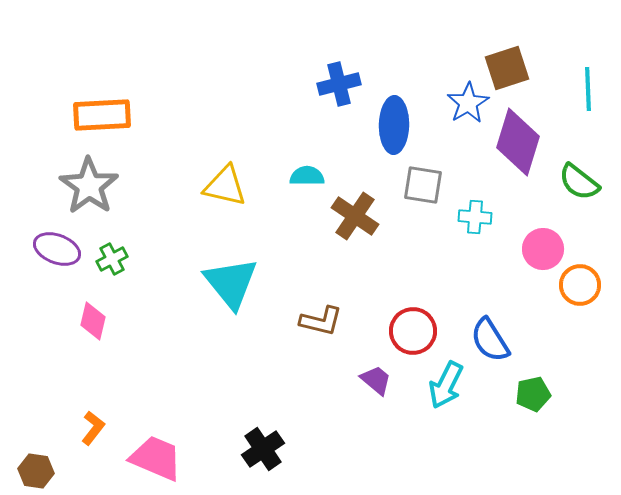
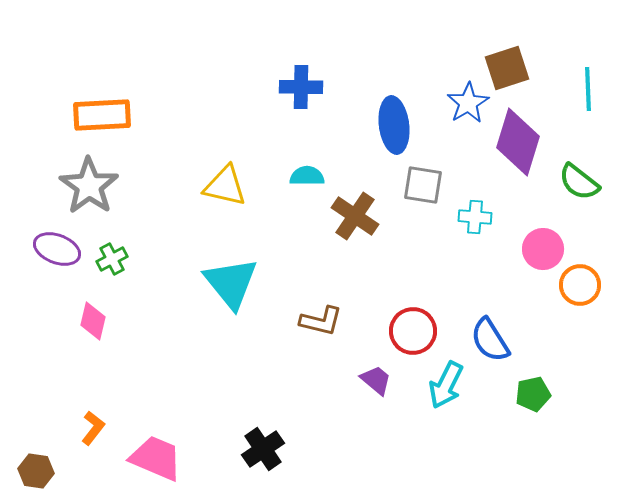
blue cross: moved 38 px left, 3 px down; rotated 15 degrees clockwise
blue ellipse: rotated 8 degrees counterclockwise
